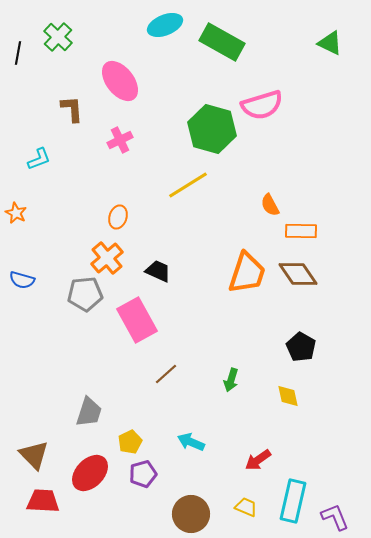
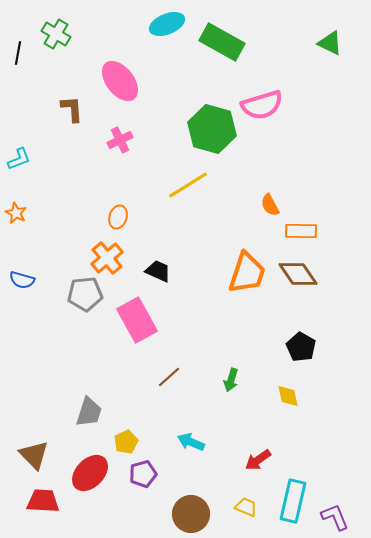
cyan ellipse: moved 2 px right, 1 px up
green cross: moved 2 px left, 3 px up; rotated 12 degrees counterclockwise
cyan L-shape: moved 20 px left
brown line: moved 3 px right, 3 px down
yellow pentagon: moved 4 px left
